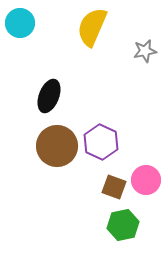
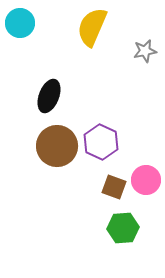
green hexagon: moved 3 px down; rotated 8 degrees clockwise
